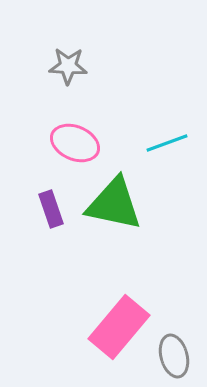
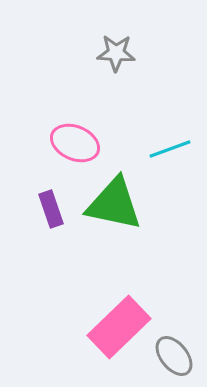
gray star: moved 48 px right, 13 px up
cyan line: moved 3 px right, 6 px down
pink rectangle: rotated 6 degrees clockwise
gray ellipse: rotated 24 degrees counterclockwise
